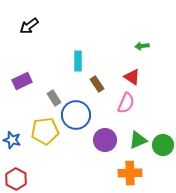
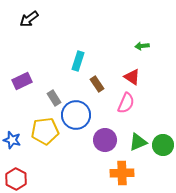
black arrow: moved 7 px up
cyan rectangle: rotated 18 degrees clockwise
green triangle: moved 2 px down
orange cross: moved 8 px left
